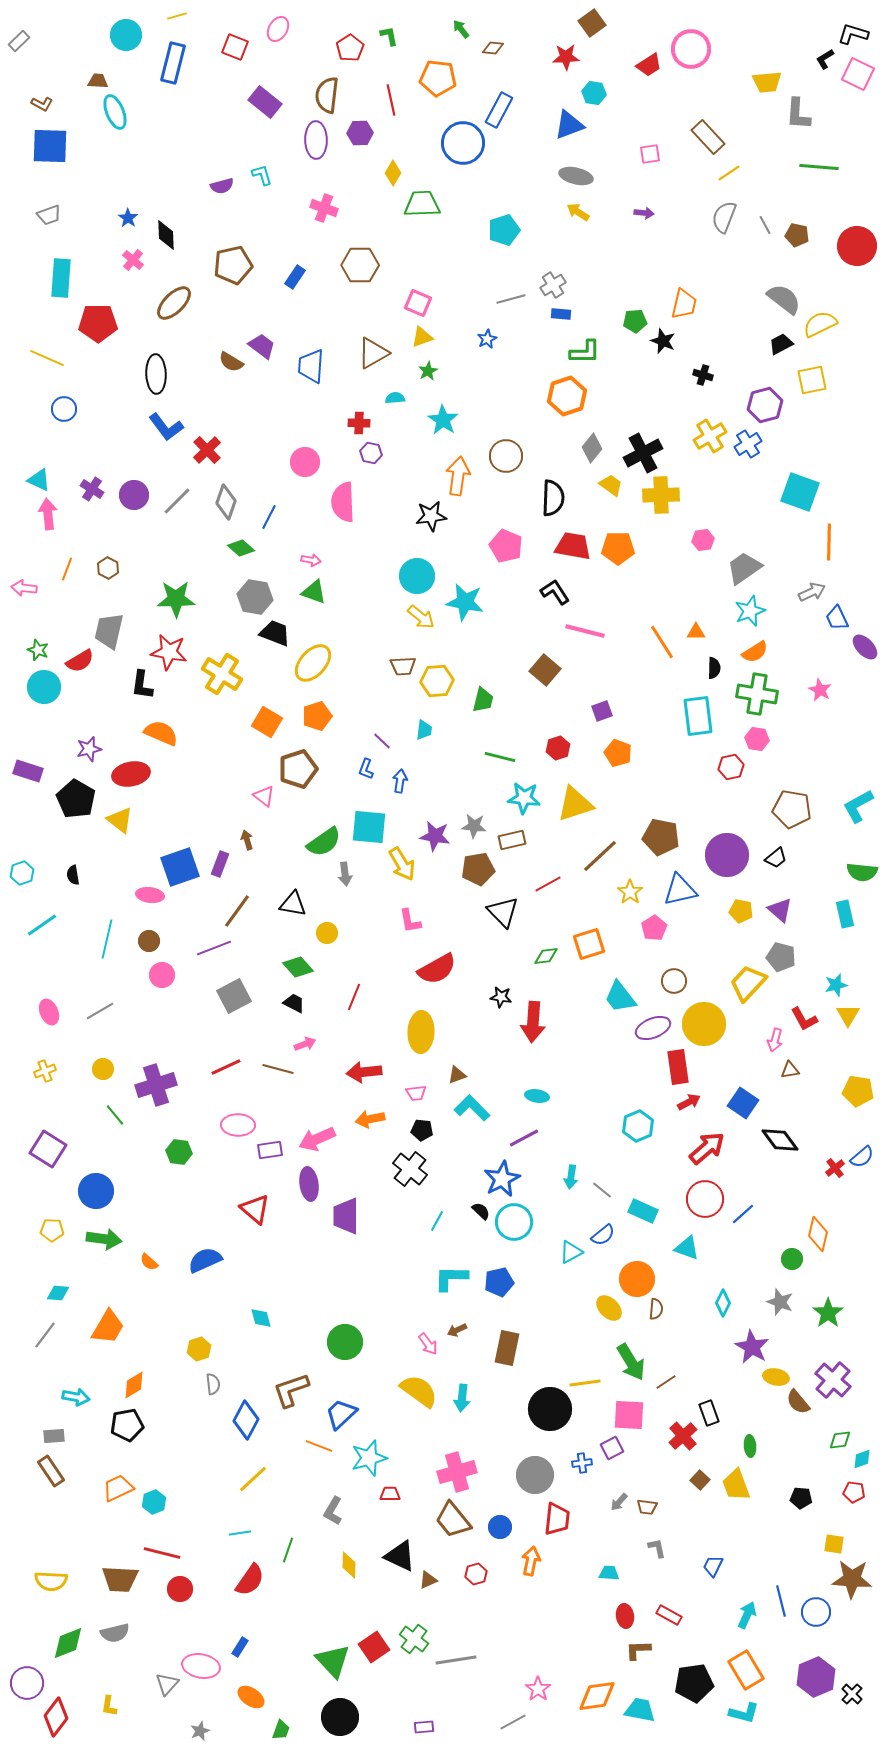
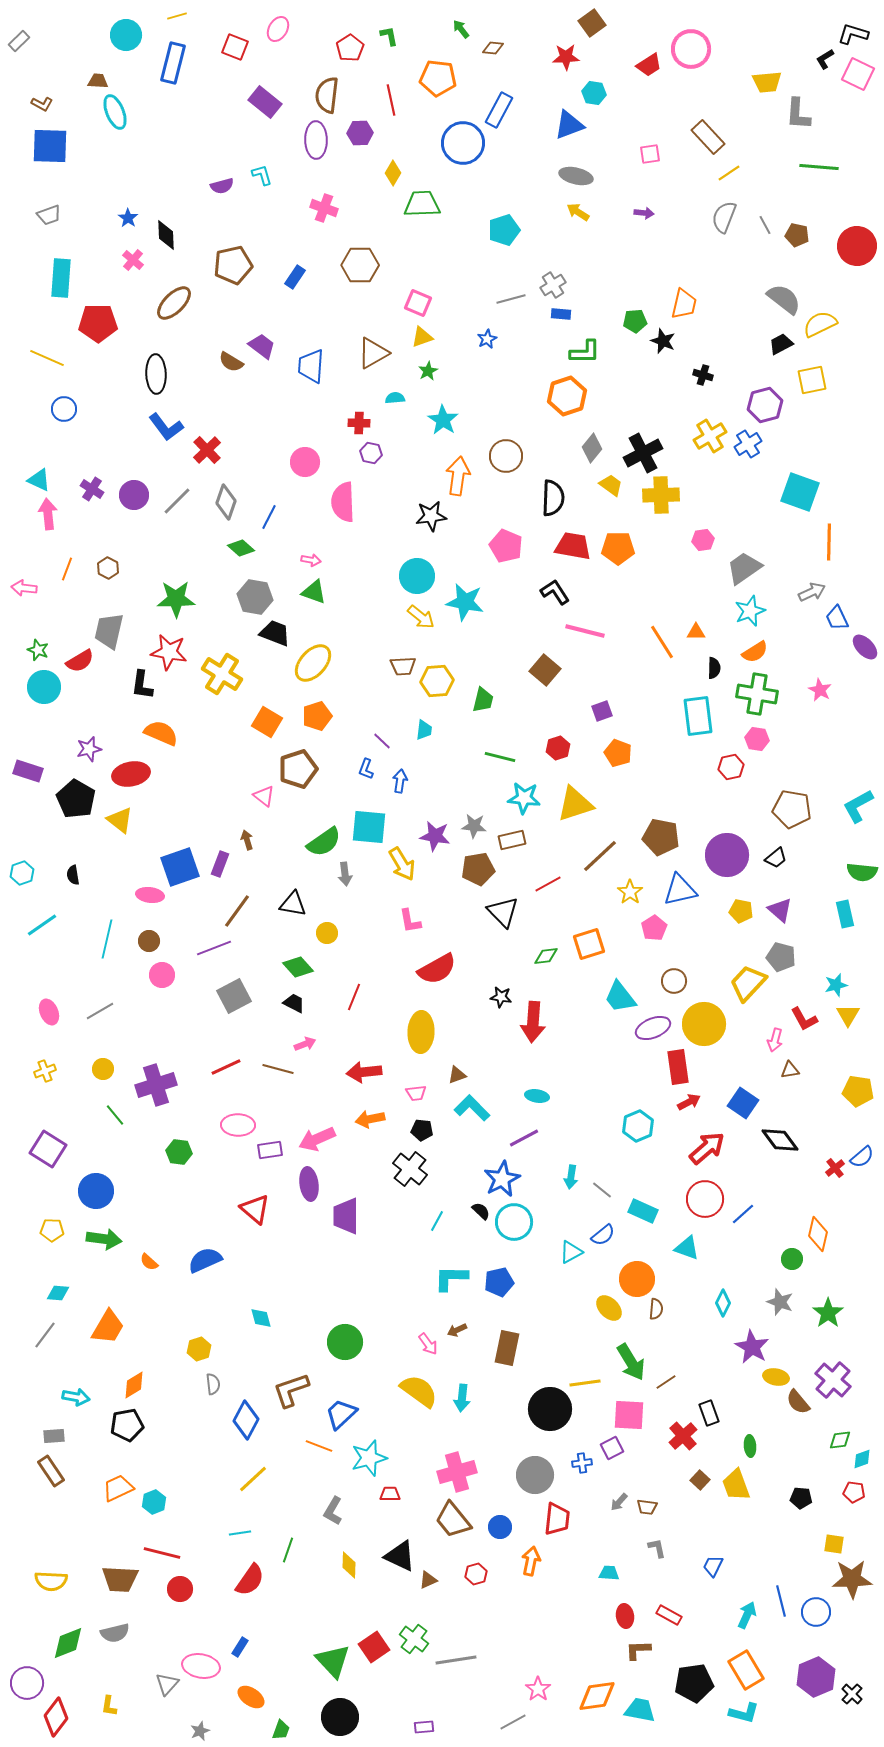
brown star at (852, 1579): rotated 6 degrees counterclockwise
